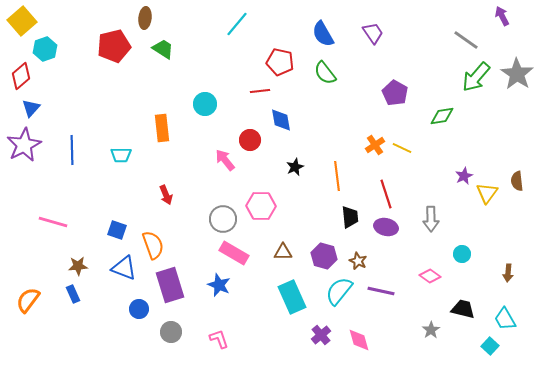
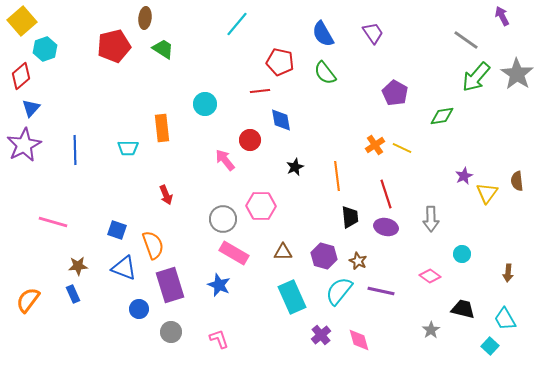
blue line at (72, 150): moved 3 px right
cyan trapezoid at (121, 155): moved 7 px right, 7 px up
